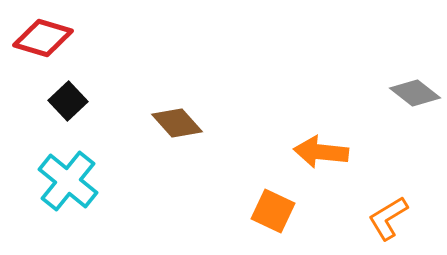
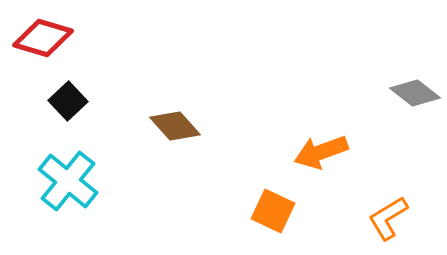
brown diamond: moved 2 px left, 3 px down
orange arrow: rotated 26 degrees counterclockwise
